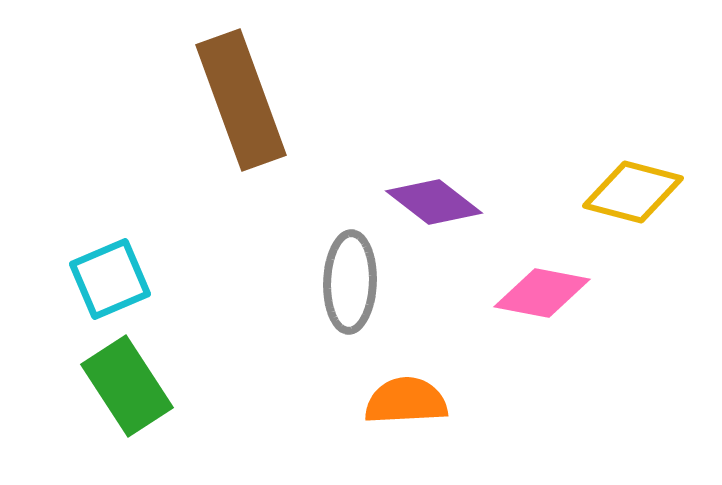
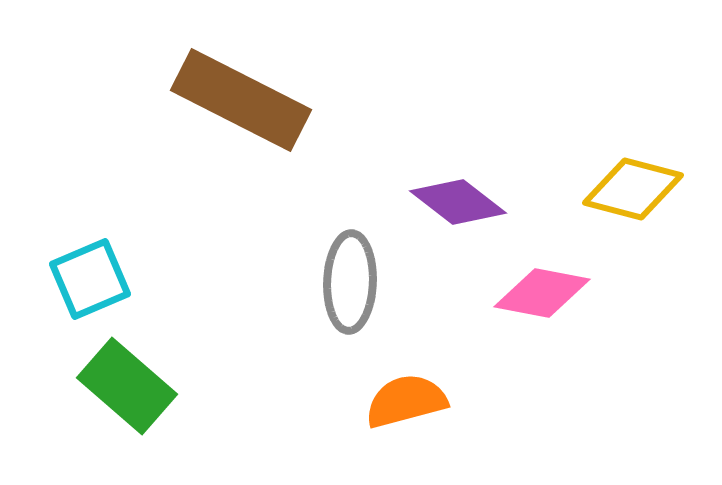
brown rectangle: rotated 43 degrees counterclockwise
yellow diamond: moved 3 px up
purple diamond: moved 24 px right
cyan square: moved 20 px left
green rectangle: rotated 16 degrees counterclockwise
orange semicircle: rotated 12 degrees counterclockwise
